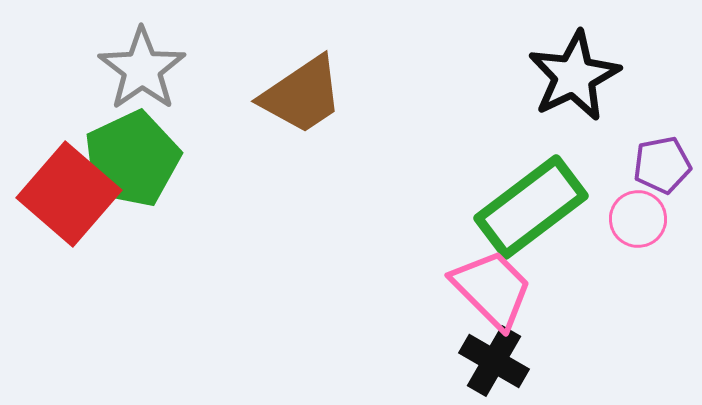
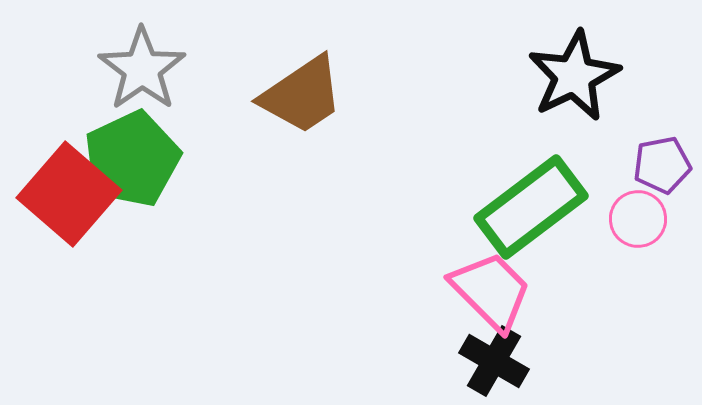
pink trapezoid: moved 1 px left, 2 px down
